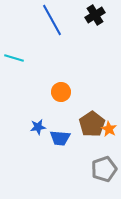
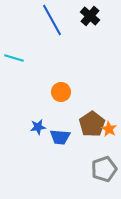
black cross: moved 5 px left, 1 px down; rotated 18 degrees counterclockwise
blue trapezoid: moved 1 px up
